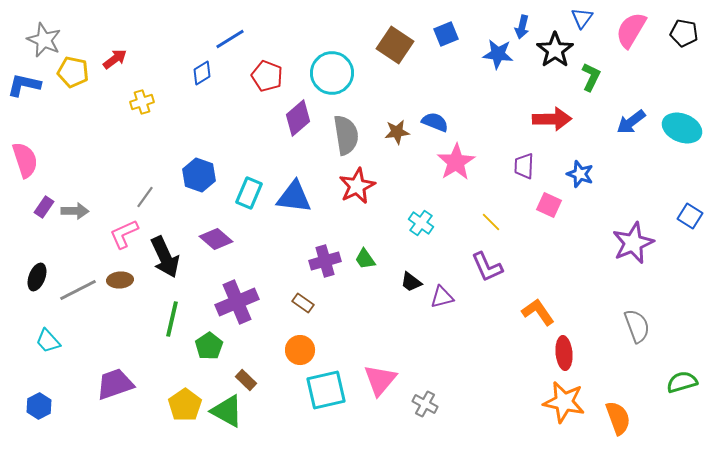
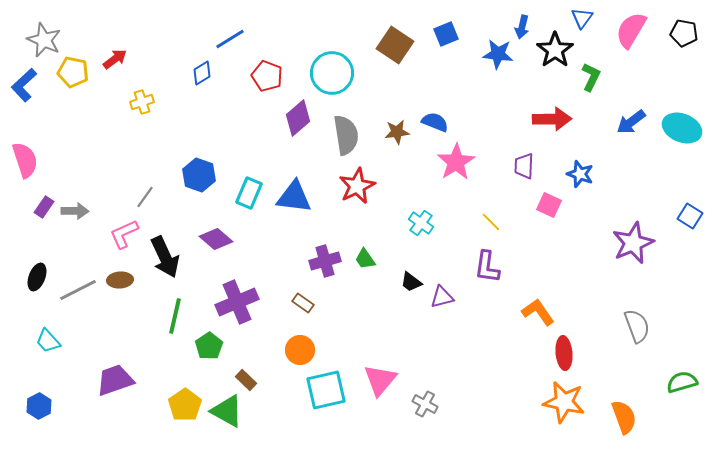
blue L-shape at (24, 85): rotated 56 degrees counterclockwise
purple L-shape at (487, 267): rotated 32 degrees clockwise
green line at (172, 319): moved 3 px right, 3 px up
purple trapezoid at (115, 384): moved 4 px up
orange semicircle at (618, 418): moved 6 px right, 1 px up
